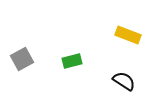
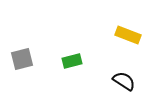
gray square: rotated 15 degrees clockwise
